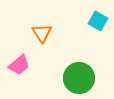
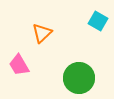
orange triangle: rotated 20 degrees clockwise
pink trapezoid: rotated 100 degrees clockwise
